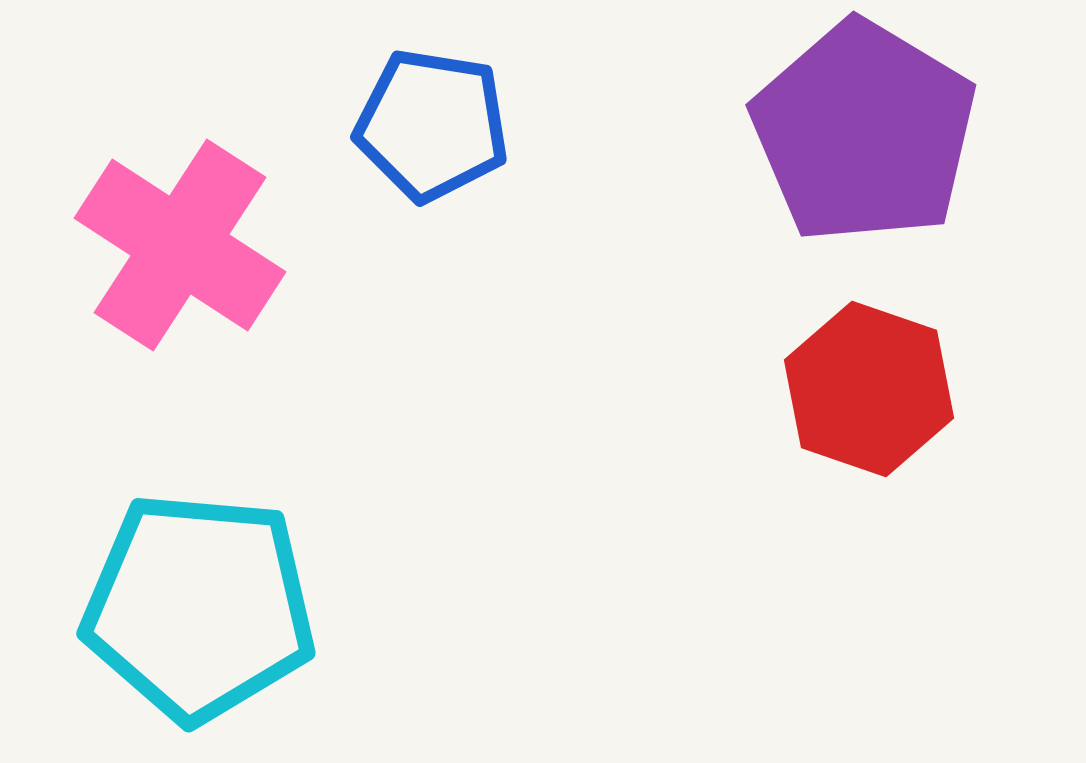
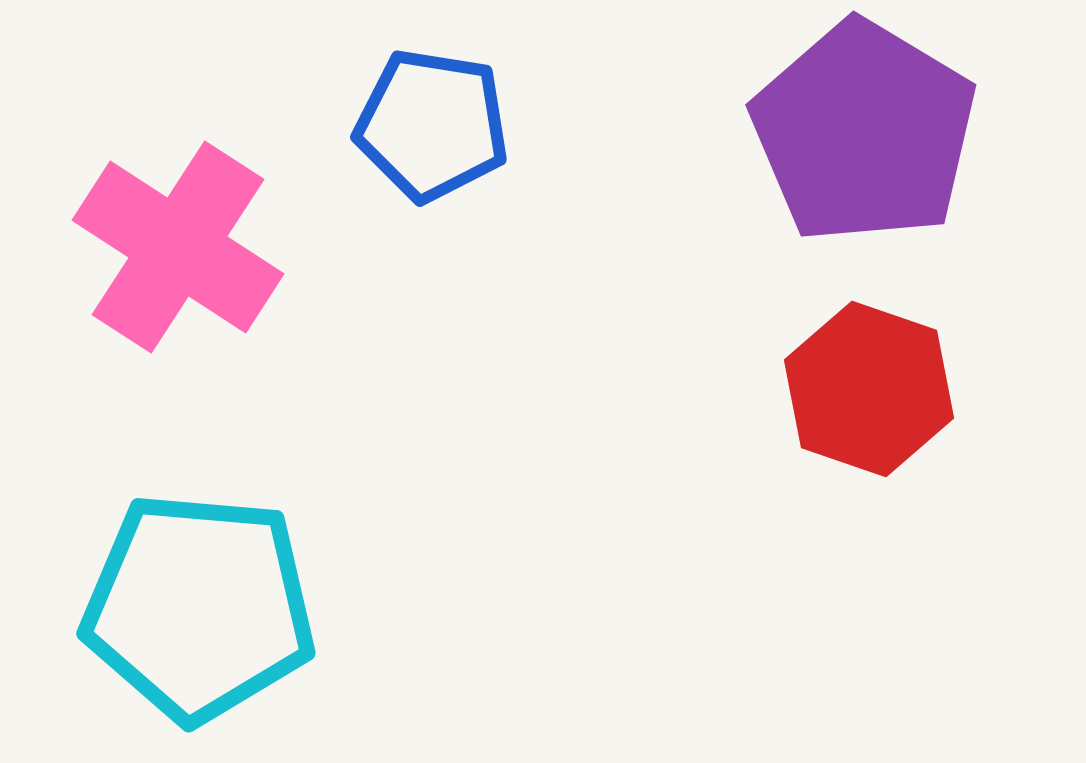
pink cross: moved 2 px left, 2 px down
